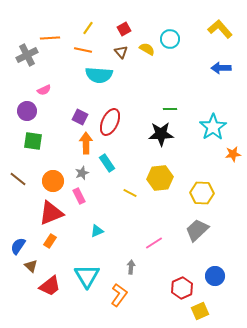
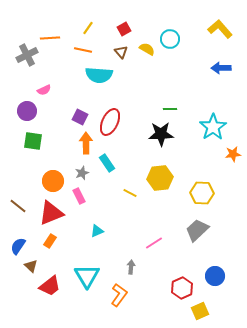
brown line at (18, 179): moved 27 px down
